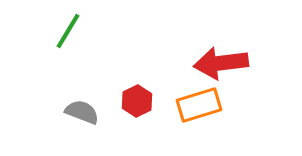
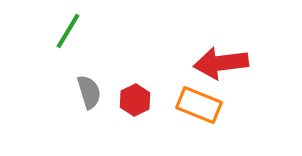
red hexagon: moved 2 px left, 1 px up
orange rectangle: rotated 39 degrees clockwise
gray semicircle: moved 7 px right, 20 px up; rotated 52 degrees clockwise
